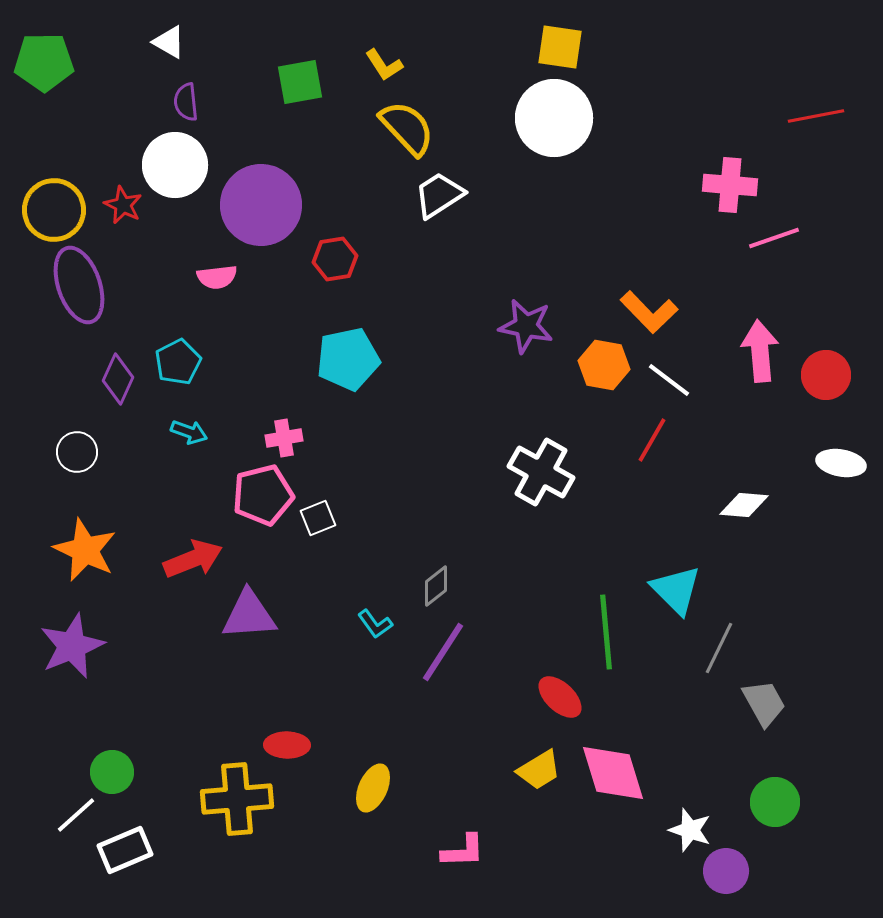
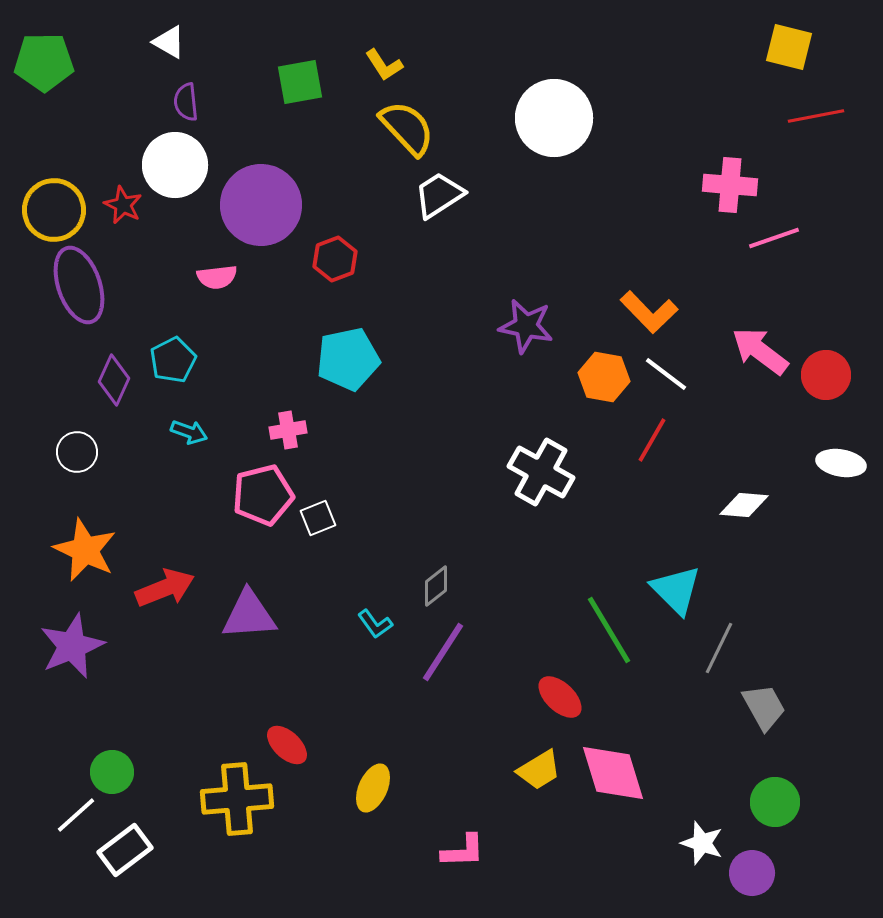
yellow square at (560, 47): moved 229 px right; rotated 6 degrees clockwise
red hexagon at (335, 259): rotated 12 degrees counterclockwise
pink arrow at (760, 351): rotated 48 degrees counterclockwise
cyan pentagon at (178, 362): moved 5 px left, 2 px up
orange hexagon at (604, 365): moved 12 px down
purple diamond at (118, 379): moved 4 px left, 1 px down
white line at (669, 380): moved 3 px left, 6 px up
pink cross at (284, 438): moved 4 px right, 8 px up
red arrow at (193, 559): moved 28 px left, 29 px down
green line at (606, 632): moved 3 px right, 2 px up; rotated 26 degrees counterclockwise
gray trapezoid at (764, 703): moved 4 px down
red ellipse at (287, 745): rotated 42 degrees clockwise
white star at (690, 830): moved 12 px right, 13 px down
white rectangle at (125, 850): rotated 14 degrees counterclockwise
purple circle at (726, 871): moved 26 px right, 2 px down
